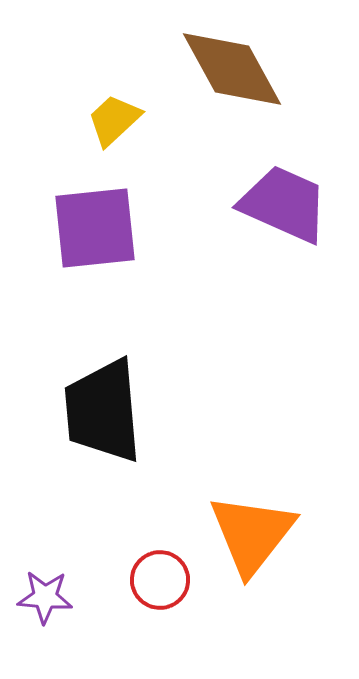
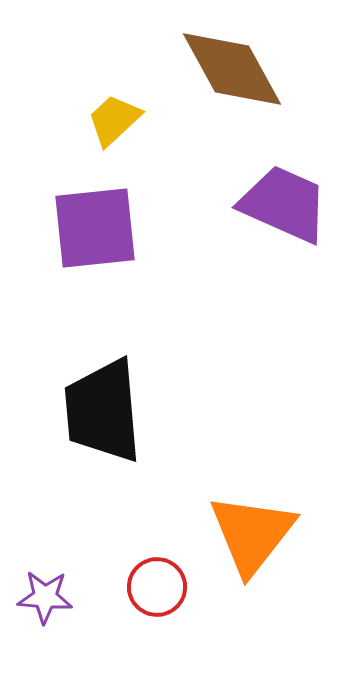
red circle: moved 3 px left, 7 px down
